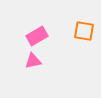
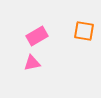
pink triangle: moved 1 px left, 2 px down
